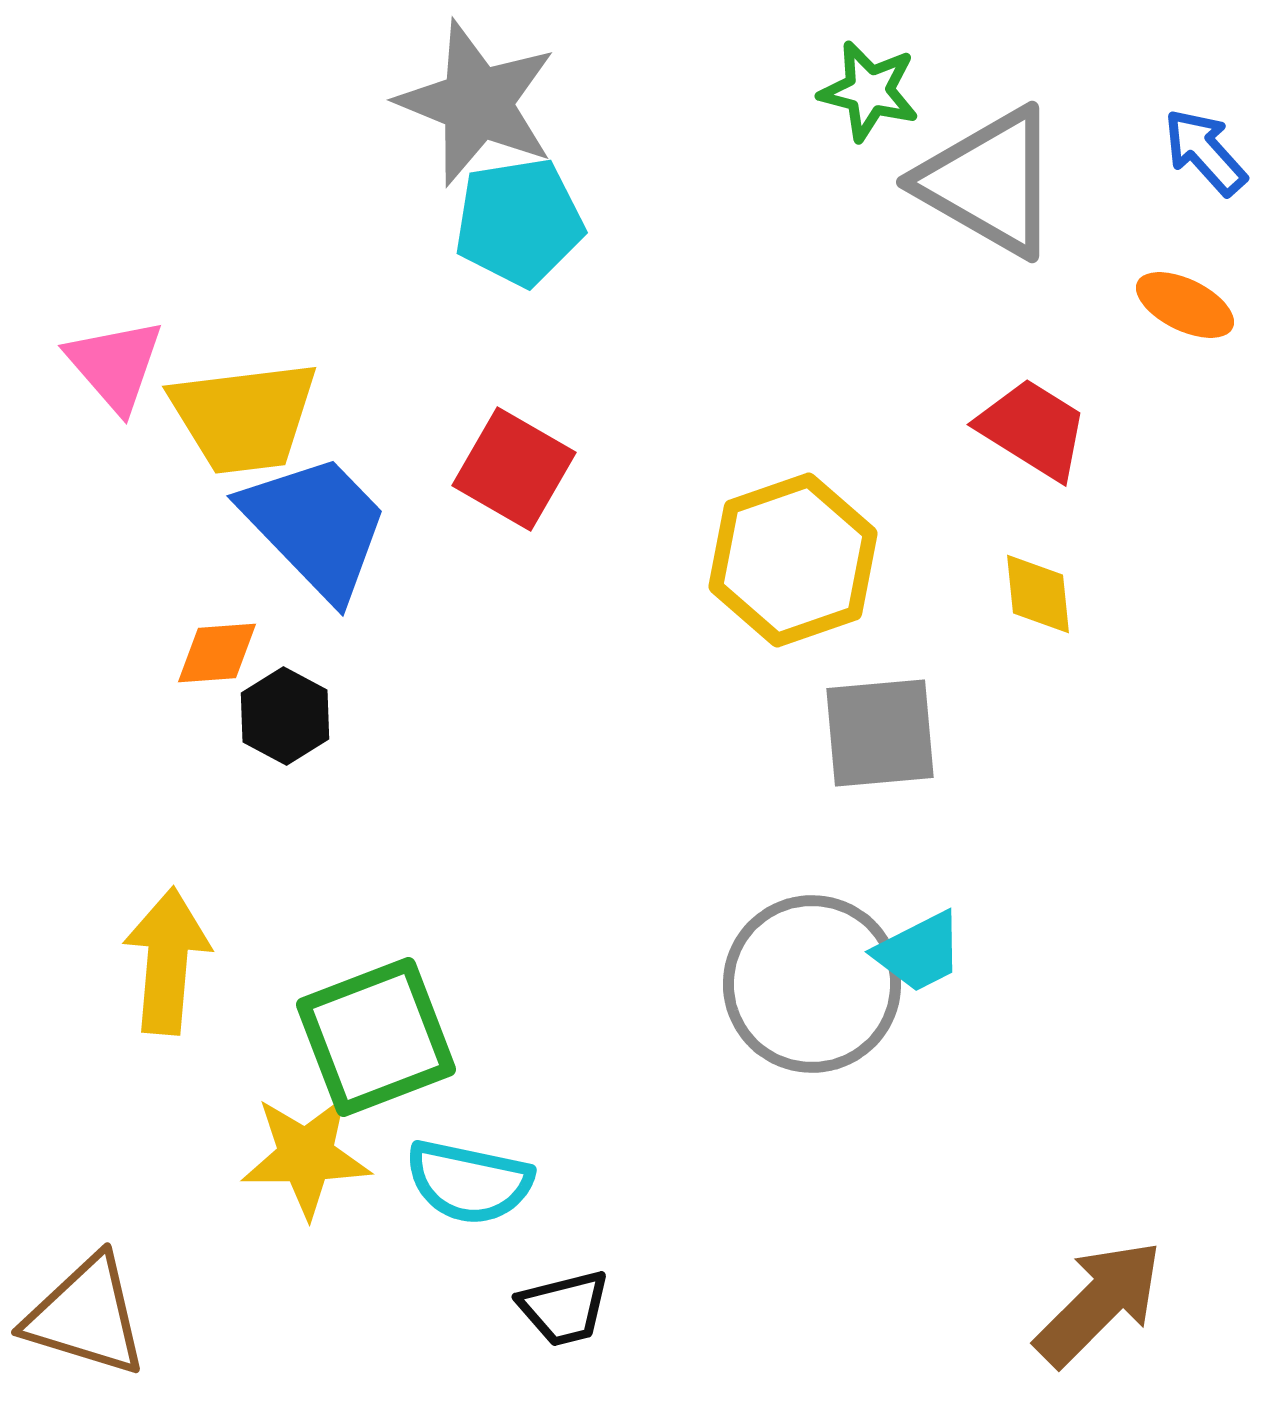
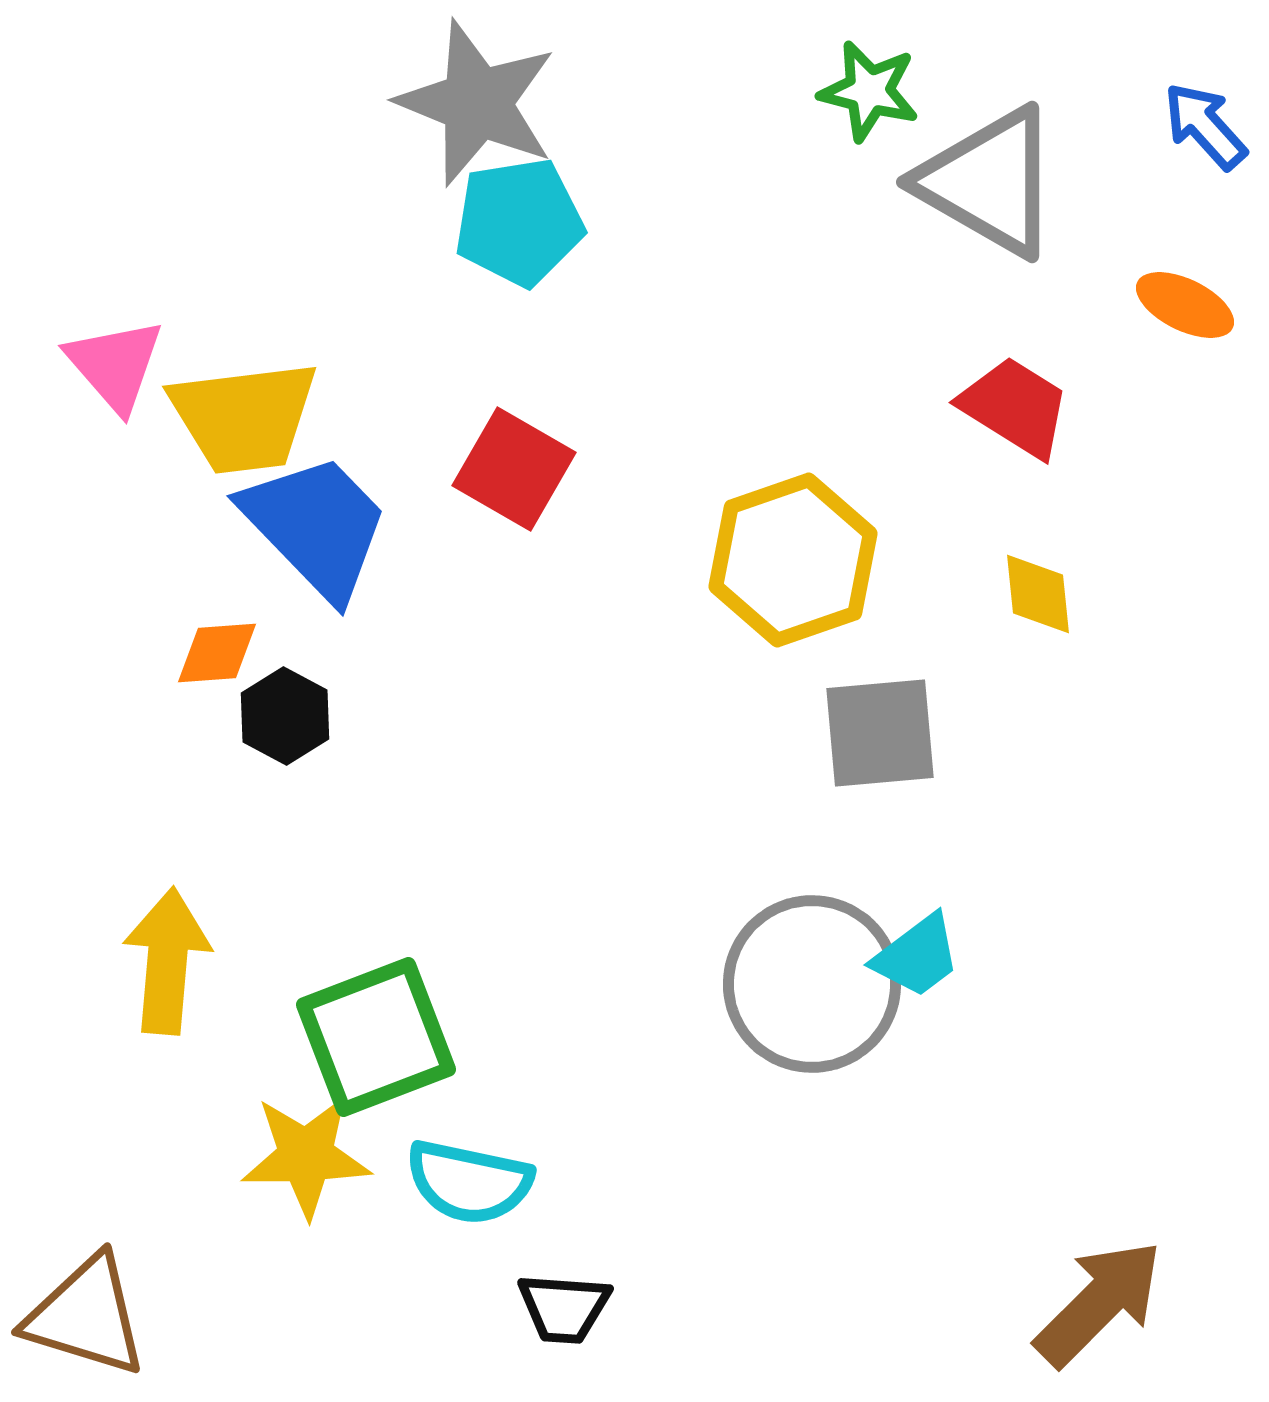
blue arrow: moved 26 px up
red trapezoid: moved 18 px left, 22 px up
cyan trapezoid: moved 2 px left, 4 px down; rotated 10 degrees counterclockwise
black trapezoid: rotated 18 degrees clockwise
